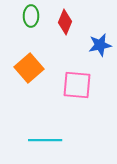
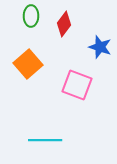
red diamond: moved 1 px left, 2 px down; rotated 15 degrees clockwise
blue star: moved 2 px down; rotated 30 degrees clockwise
orange square: moved 1 px left, 4 px up
pink square: rotated 16 degrees clockwise
